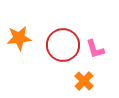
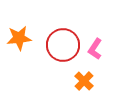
pink L-shape: rotated 50 degrees clockwise
